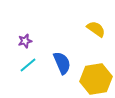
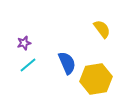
yellow semicircle: moved 6 px right; rotated 18 degrees clockwise
purple star: moved 1 px left, 2 px down
blue semicircle: moved 5 px right
